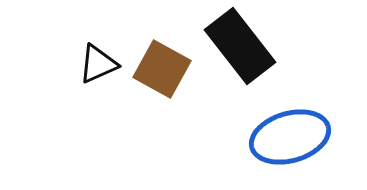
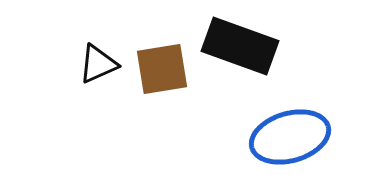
black rectangle: rotated 32 degrees counterclockwise
brown square: rotated 38 degrees counterclockwise
